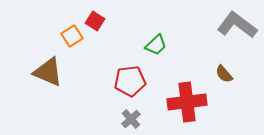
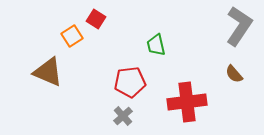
red square: moved 1 px right, 2 px up
gray L-shape: moved 2 px right, 1 px down; rotated 87 degrees clockwise
green trapezoid: rotated 120 degrees clockwise
brown semicircle: moved 10 px right
red pentagon: moved 1 px down
gray cross: moved 8 px left, 3 px up
